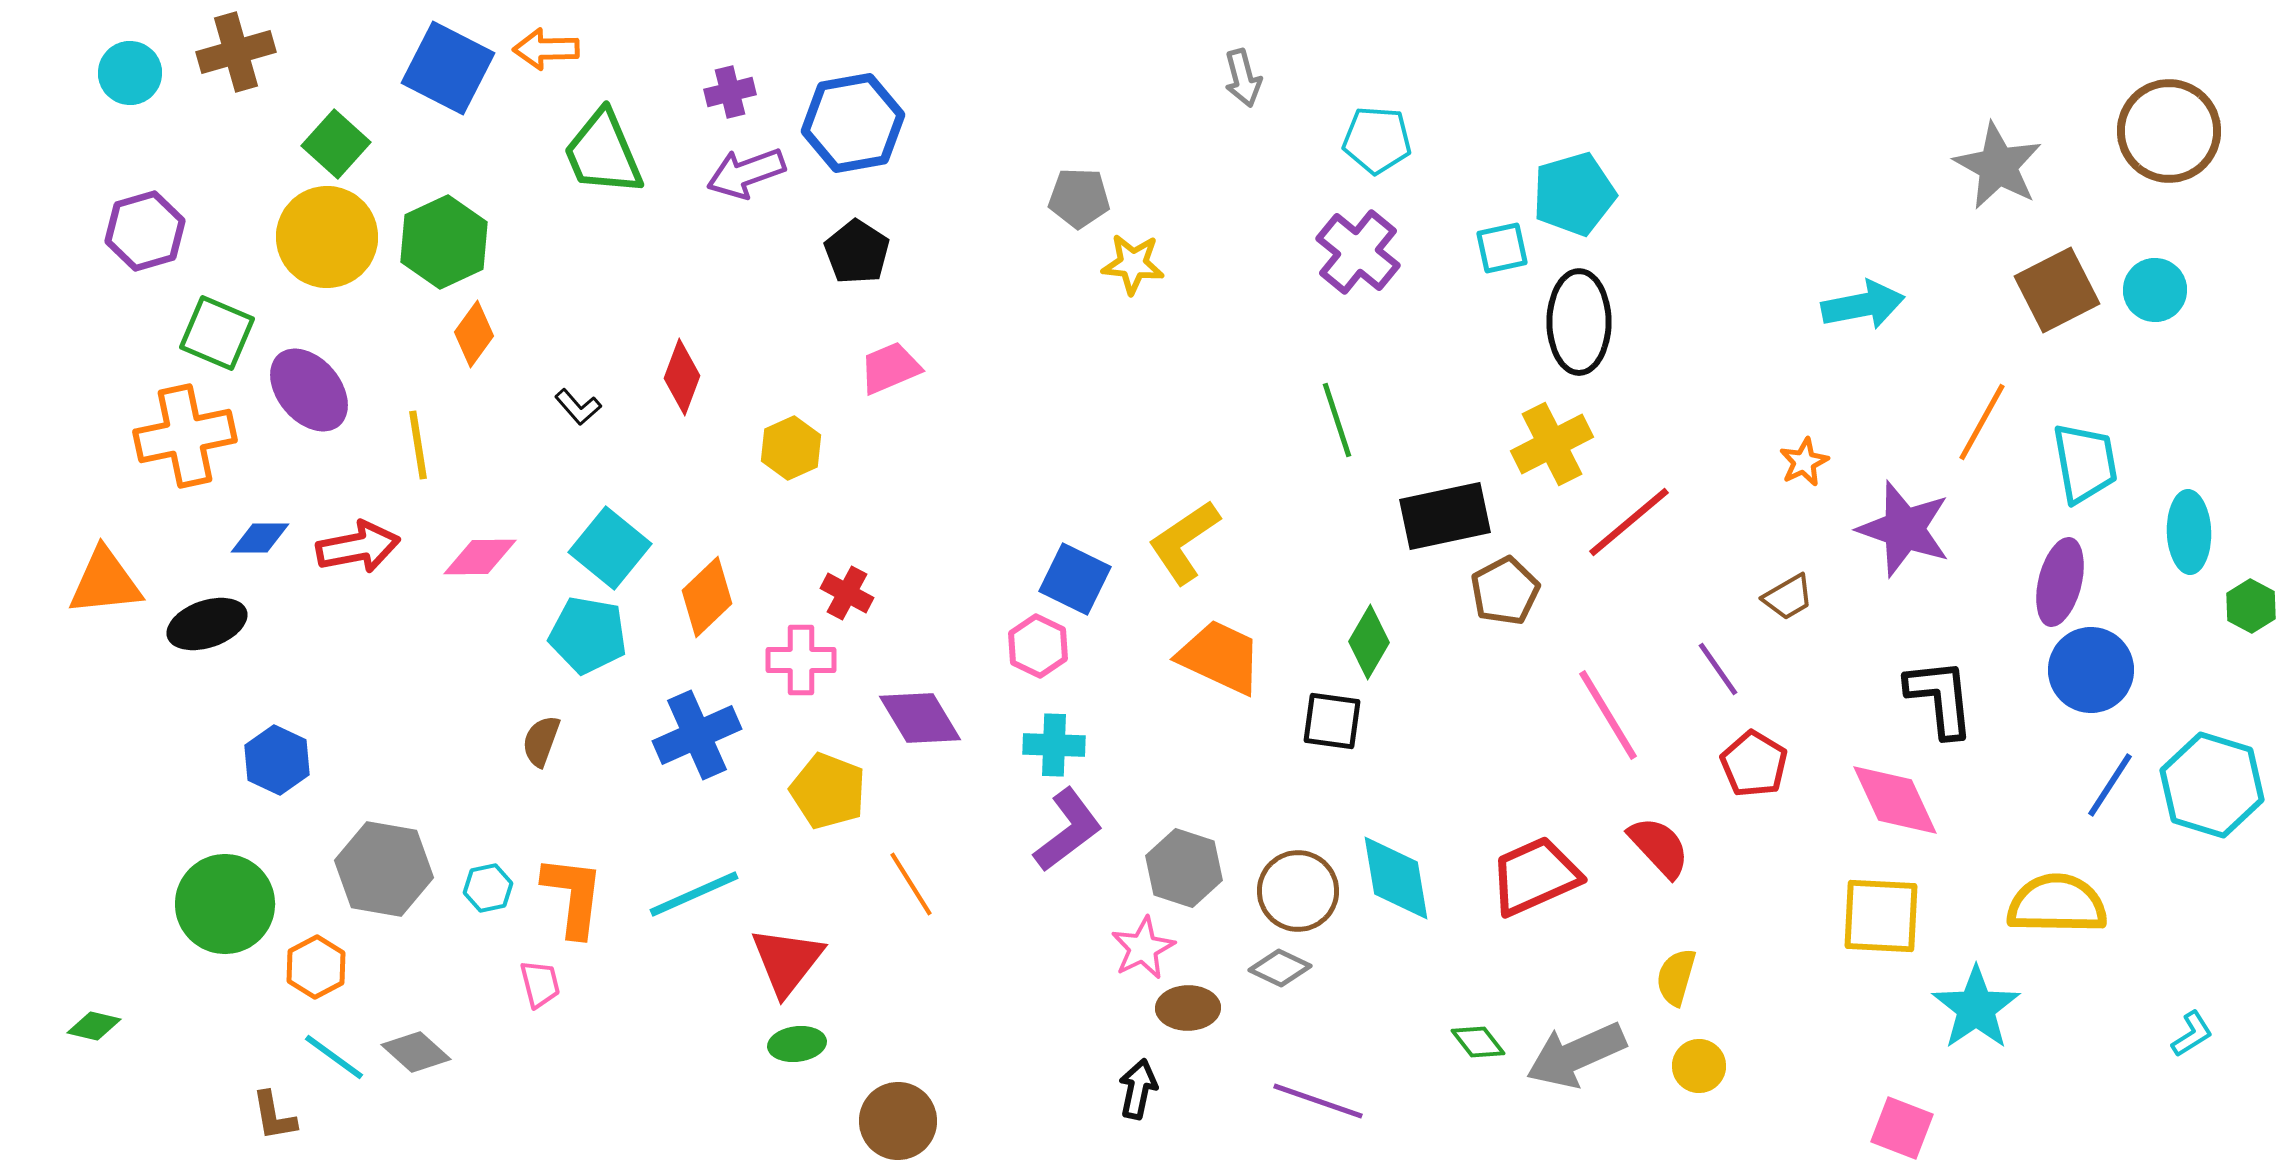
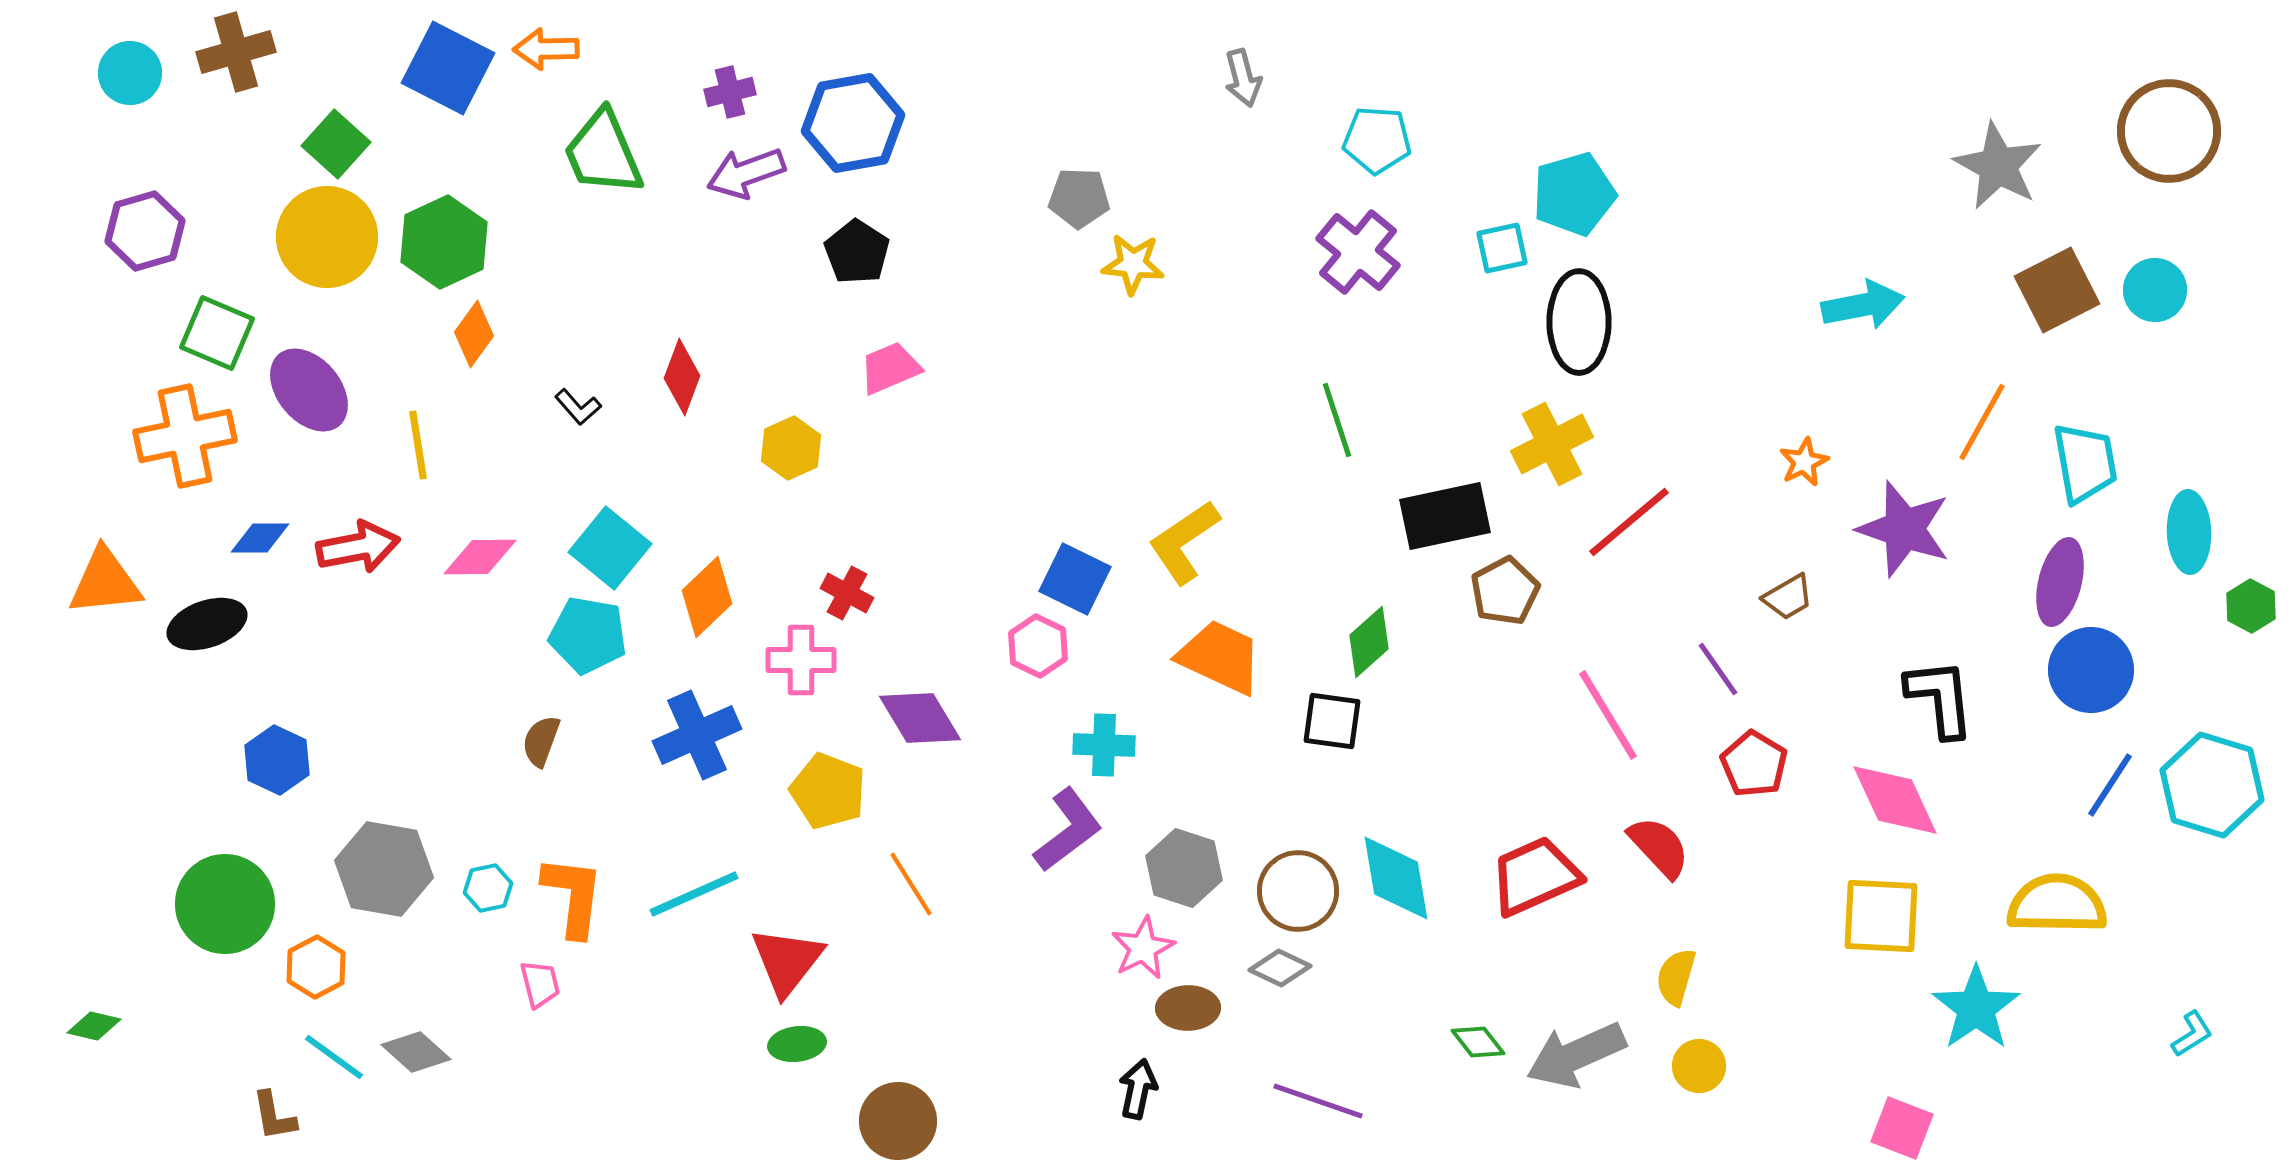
green diamond at (1369, 642): rotated 18 degrees clockwise
cyan cross at (1054, 745): moved 50 px right
